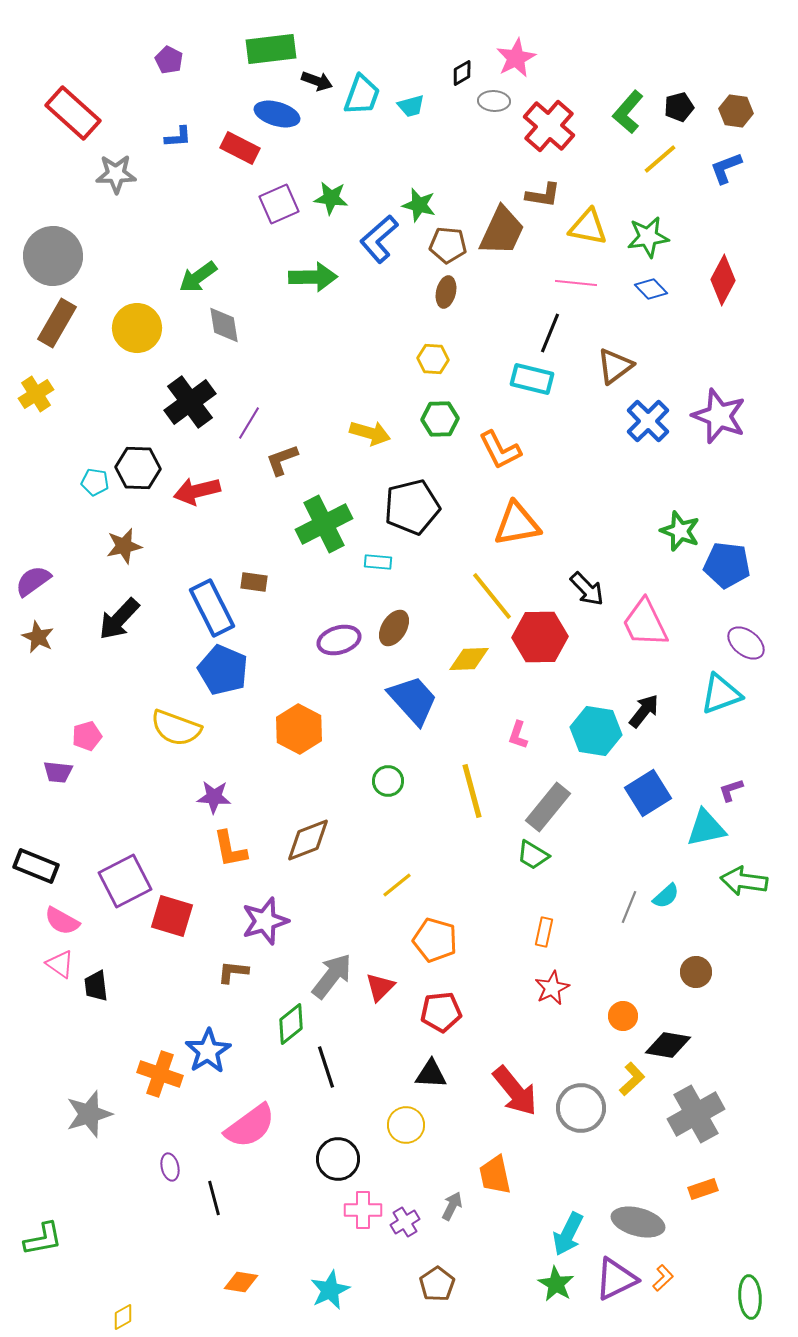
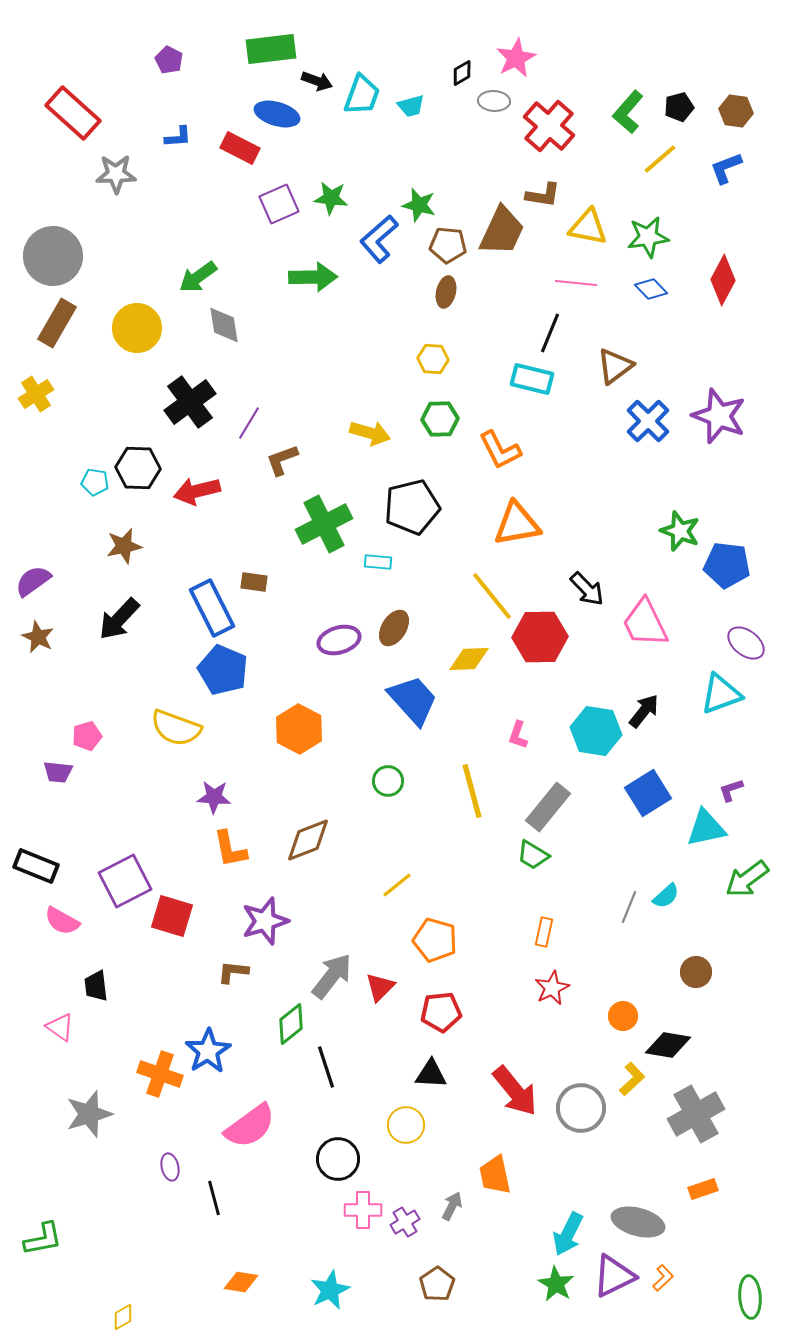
green arrow at (744, 881): moved 3 px right, 2 px up; rotated 45 degrees counterclockwise
pink triangle at (60, 964): moved 63 px down
purple triangle at (616, 1279): moved 2 px left, 3 px up
